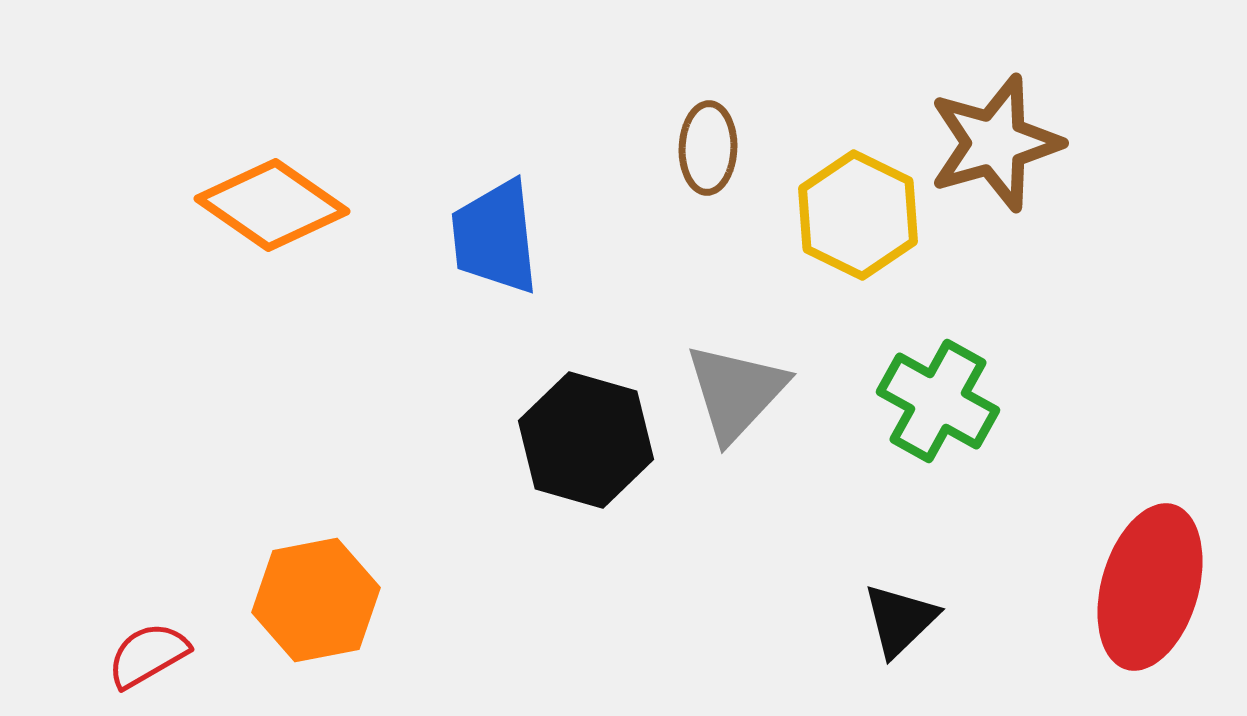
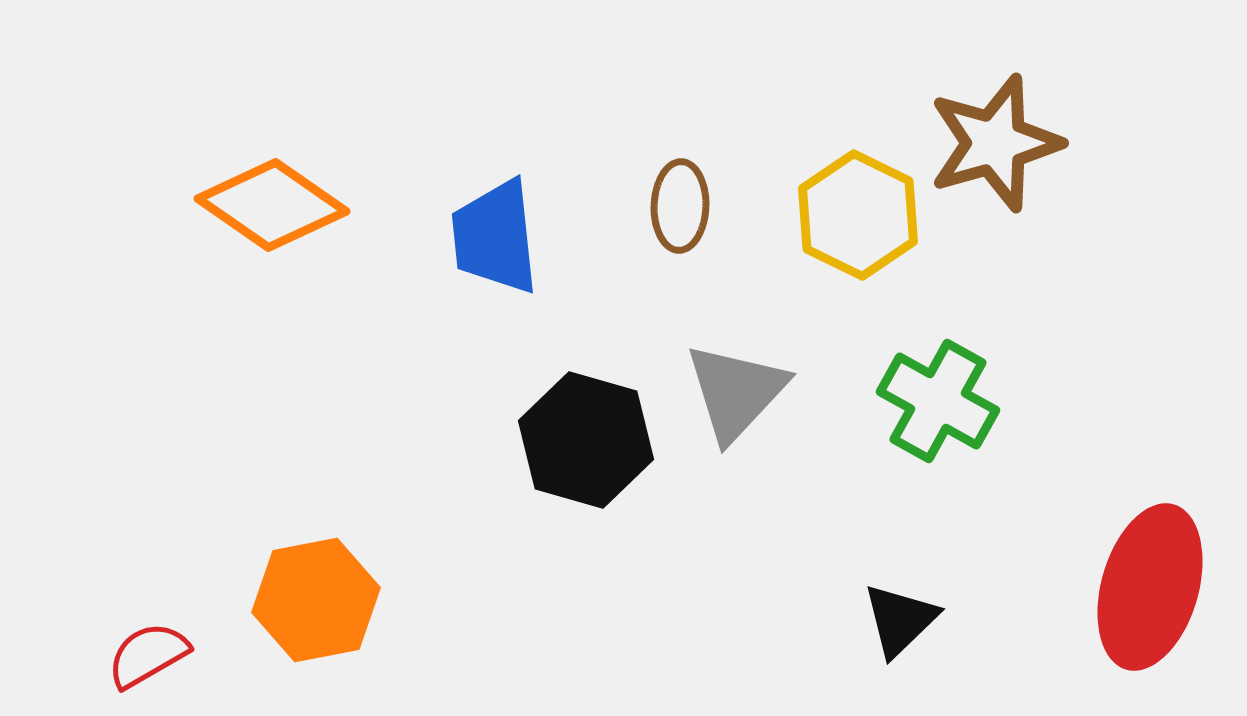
brown ellipse: moved 28 px left, 58 px down
